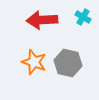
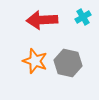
cyan cross: rotated 28 degrees clockwise
orange star: moved 1 px right, 1 px up
